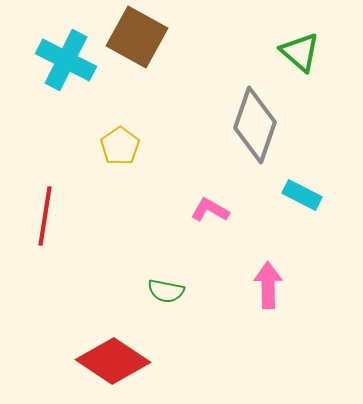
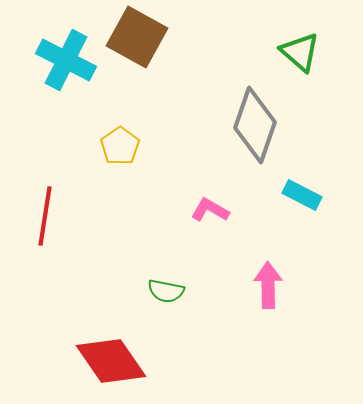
red diamond: moved 2 px left; rotated 22 degrees clockwise
